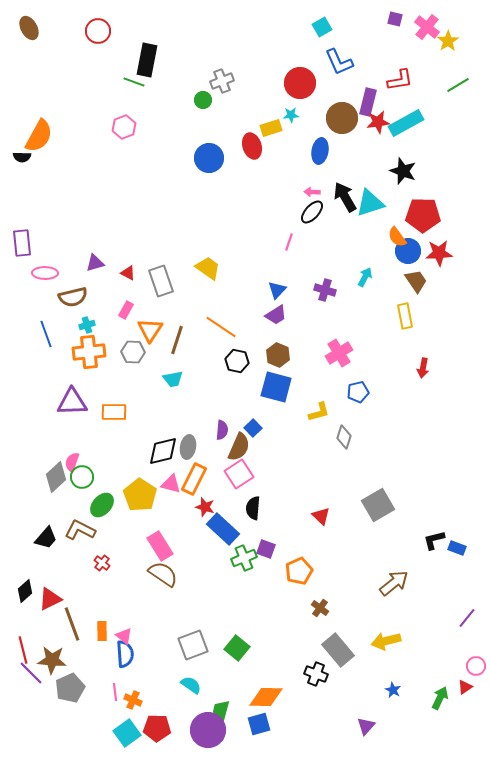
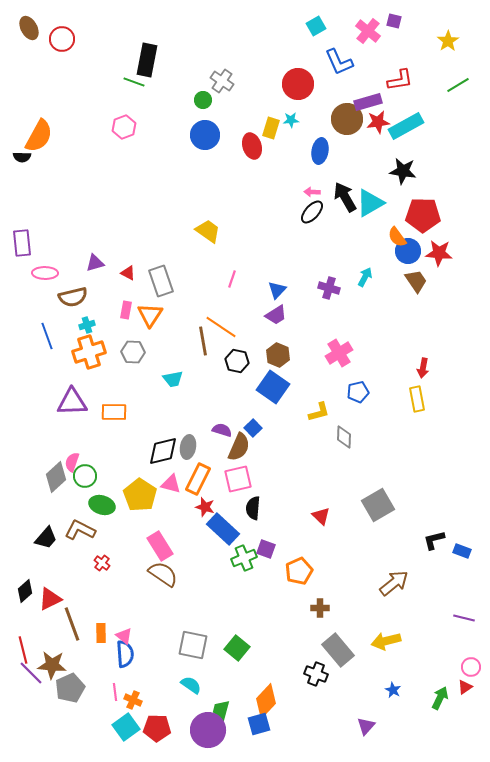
purple square at (395, 19): moved 1 px left, 2 px down
cyan square at (322, 27): moved 6 px left, 1 px up
pink cross at (427, 27): moved 59 px left, 4 px down
red circle at (98, 31): moved 36 px left, 8 px down
gray cross at (222, 81): rotated 35 degrees counterclockwise
red circle at (300, 83): moved 2 px left, 1 px down
purple rectangle at (368, 102): rotated 60 degrees clockwise
cyan star at (291, 115): moved 5 px down
brown circle at (342, 118): moved 5 px right, 1 px down
cyan rectangle at (406, 123): moved 3 px down
yellow rectangle at (271, 128): rotated 55 degrees counterclockwise
blue circle at (209, 158): moved 4 px left, 23 px up
black star at (403, 171): rotated 12 degrees counterclockwise
cyan triangle at (370, 203): rotated 12 degrees counterclockwise
pink line at (289, 242): moved 57 px left, 37 px down
red star at (439, 253): rotated 8 degrees clockwise
yellow trapezoid at (208, 268): moved 37 px up
purple cross at (325, 290): moved 4 px right, 2 px up
pink rectangle at (126, 310): rotated 18 degrees counterclockwise
yellow rectangle at (405, 316): moved 12 px right, 83 px down
orange triangle at (150, 330): moved 15 px up
blue line at (46, 334): moved 1 px right, 2 px down
brown line at (177, 340): moved 26 px right, 1 px down; rotated 28 degrees counterclockwise
orange cross at (89, 352): rotated 12 degrees counterclockwise
blue square at (276, 387): moved 3 px left; rotated 20 degrees clockwise
purple semicircle at (222, 430): rotated 78 degrees counterclockwise
gray diamond at (344, 437): rotated 15 degrees counterclockwise
pink square at (239, 474): moved 1 px left, 5 px down; rotated 20 degrees clockwise
green circle at (82, 477): moved 3 px right, 1 px up
orange rectangle at (194, 479): moved 4 px right
green ellipse at (102, 505): rotated 65 degrees clockwise
blue rectangle at (457, 548): moved 5 px right, 3 px down
brown cross at (320, 608): rotated 36 degrees counterclockwise
purple line at (467, 618): moved 3 px left; rotated 65 degrees clockwise
orange rectangle at (102, 631): moved 1 px left, 2 px down
gray square at (193, 645): rotated 32 degrees clockwise
brown star at (52, 660): moved 5 px down
pink circle at (476, 666): moved 5 px left, 1 px down
orange diamond at (266, 697): moved 4 px down; rotated 48 degrees counterclockwise
cyan square at (127, 733): moved 1 px left, 6 px up
